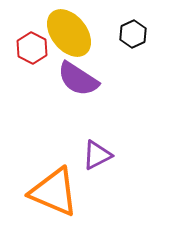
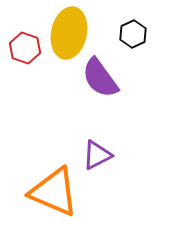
yellow ellipse: rotated 51 degrees clockwise
red hexagon: moved 7 px left; rotated 8 degrees counterclockwise
purple semicircle: moved 22 px right, 1 px up; rotated 21 degrees clockwise
